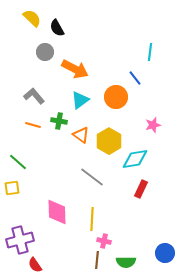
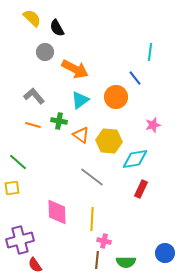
yellow hexagon: rotated 25 degrees counterclockwise
